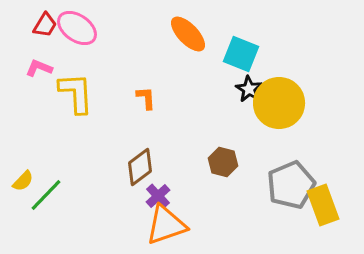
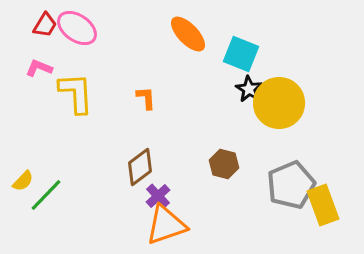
brown hexagon: moved 1 px right, 2 px down
